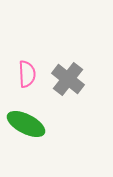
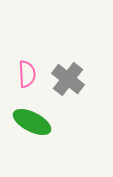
green ellipse: moved 6 px right, 2 px up
